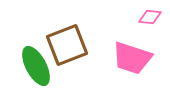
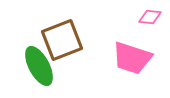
brown square: moved 5 px left, 5 px up
green ellipse: moved 3 px right
